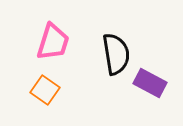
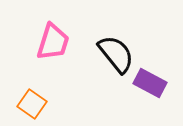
black semicircle: rotated 30 degrees counterclockwise
orange square: moved 13 px left, 14 px down
